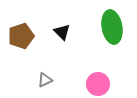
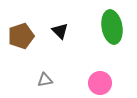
black triangle: moved 2 px left, 1 px up
gray triangle: rotated 14 degrees clockwise
pink circle: moved 2 px right, 1 px up
